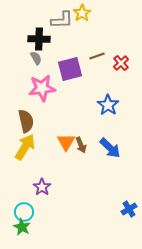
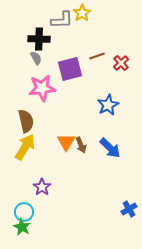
blue star: rotated 10 degrees clockwise
